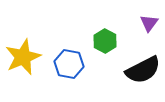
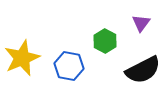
purple triangle: moved 8 px left
yellow star: moved 1 px left, 1 px down
blue hexagon: moved 2 px down
